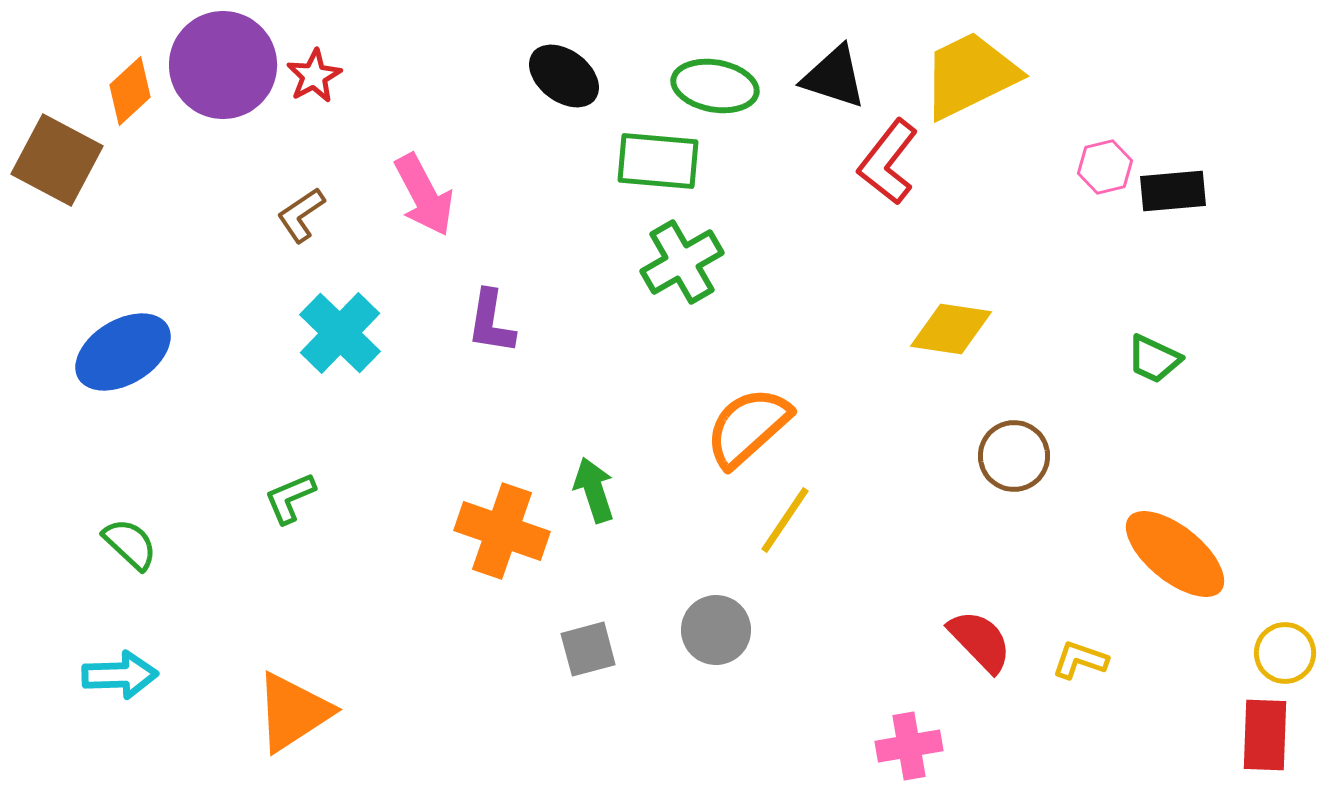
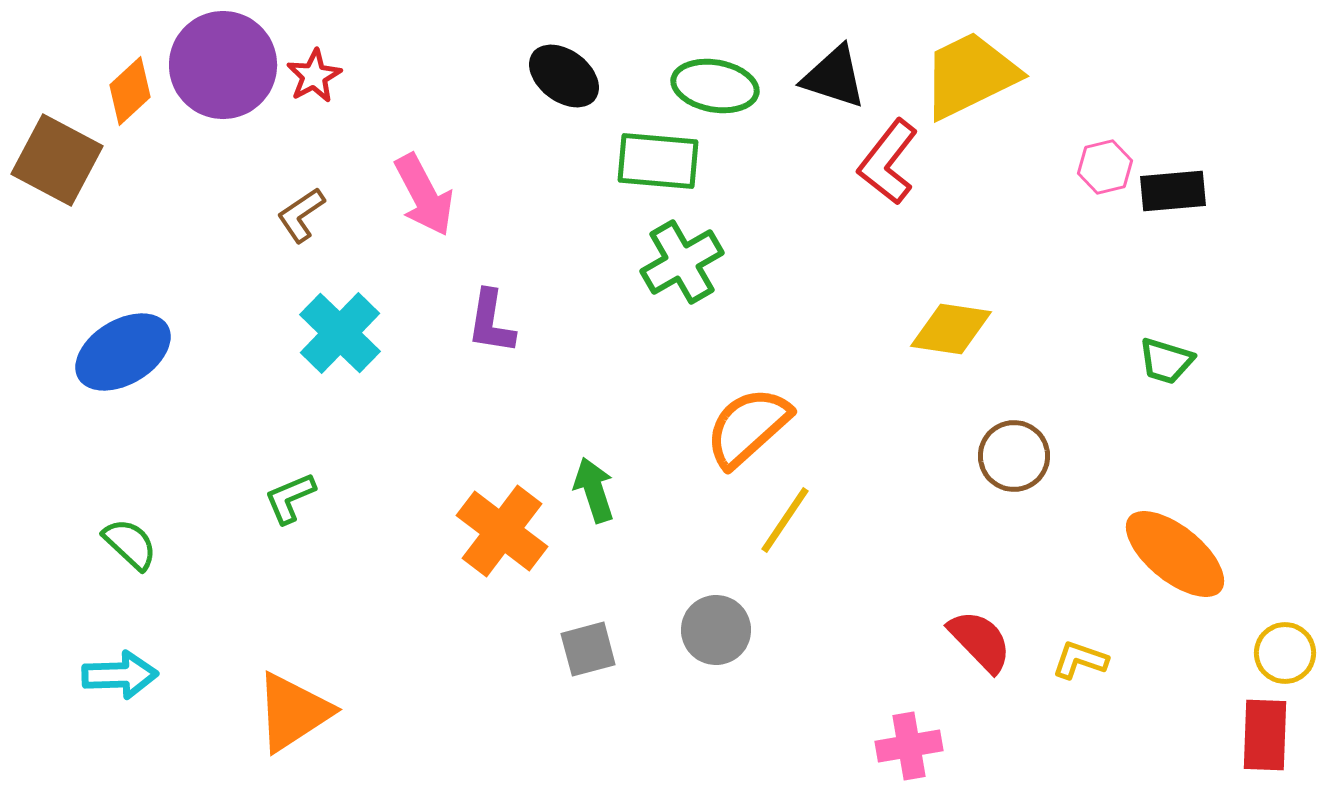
green trapezoid: moved 12 px right, 2 px down; rotated 8 degrees counterclockwise
orange cross: rotated 18 degrees clockwise
